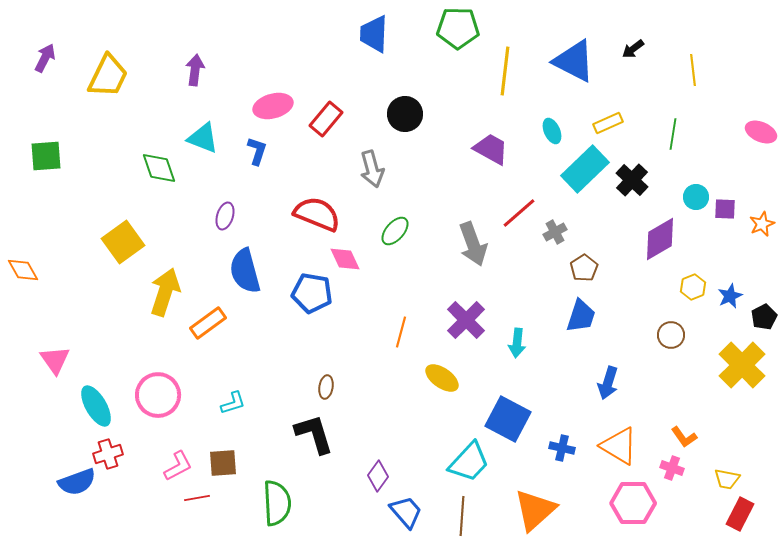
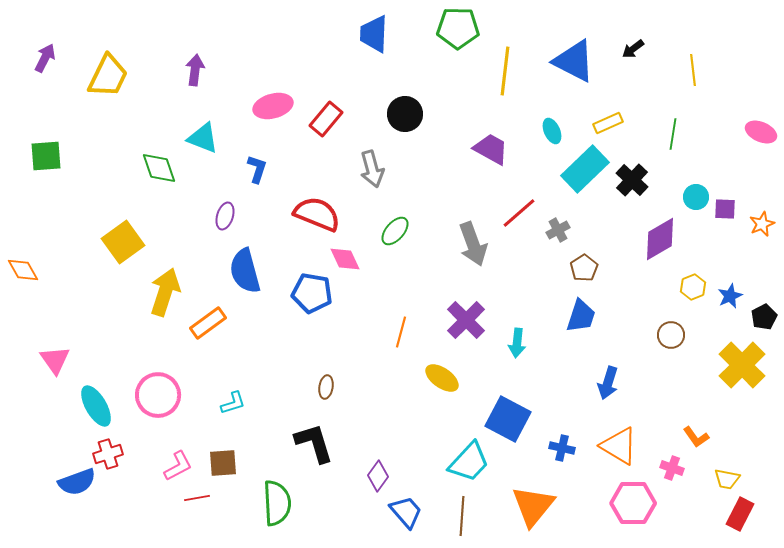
blue L-shape at (257, 151): moved 18 px down
gray cross at (555, 232): moved 3 px right, 2 px up
black L-shape at (314, 434): moved 9 px down
orange L-shape at (684, 437): moved 12 px right
orange triangle at (535, 510): moved 2 px left, 4 px up; rotated 9 degrees counterclockwise
